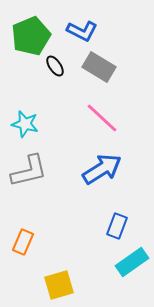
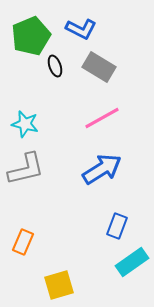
blue L-shape: moved 1 px left, 2 px up
black ellipse: rotated 15 degrees clockwise
pink line: rotated 72 degrees counterclockwise
gray L-shape: moved 3 px left, 2 px up
